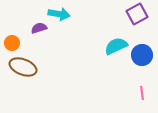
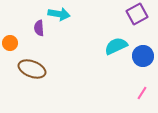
purple semicircle: rotated 77 degrees counterclockwise
orange circle: moved 2 px left
blue circle: moved 1 px right, 1 px down
brown ellipse: moved 9 px right, 2 px down
pink line: rotated 40 degrees clockwise
